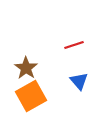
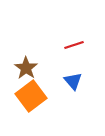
blue triangle: moved 6 px left
orange square: rotated 8 degrees counterclockwise
